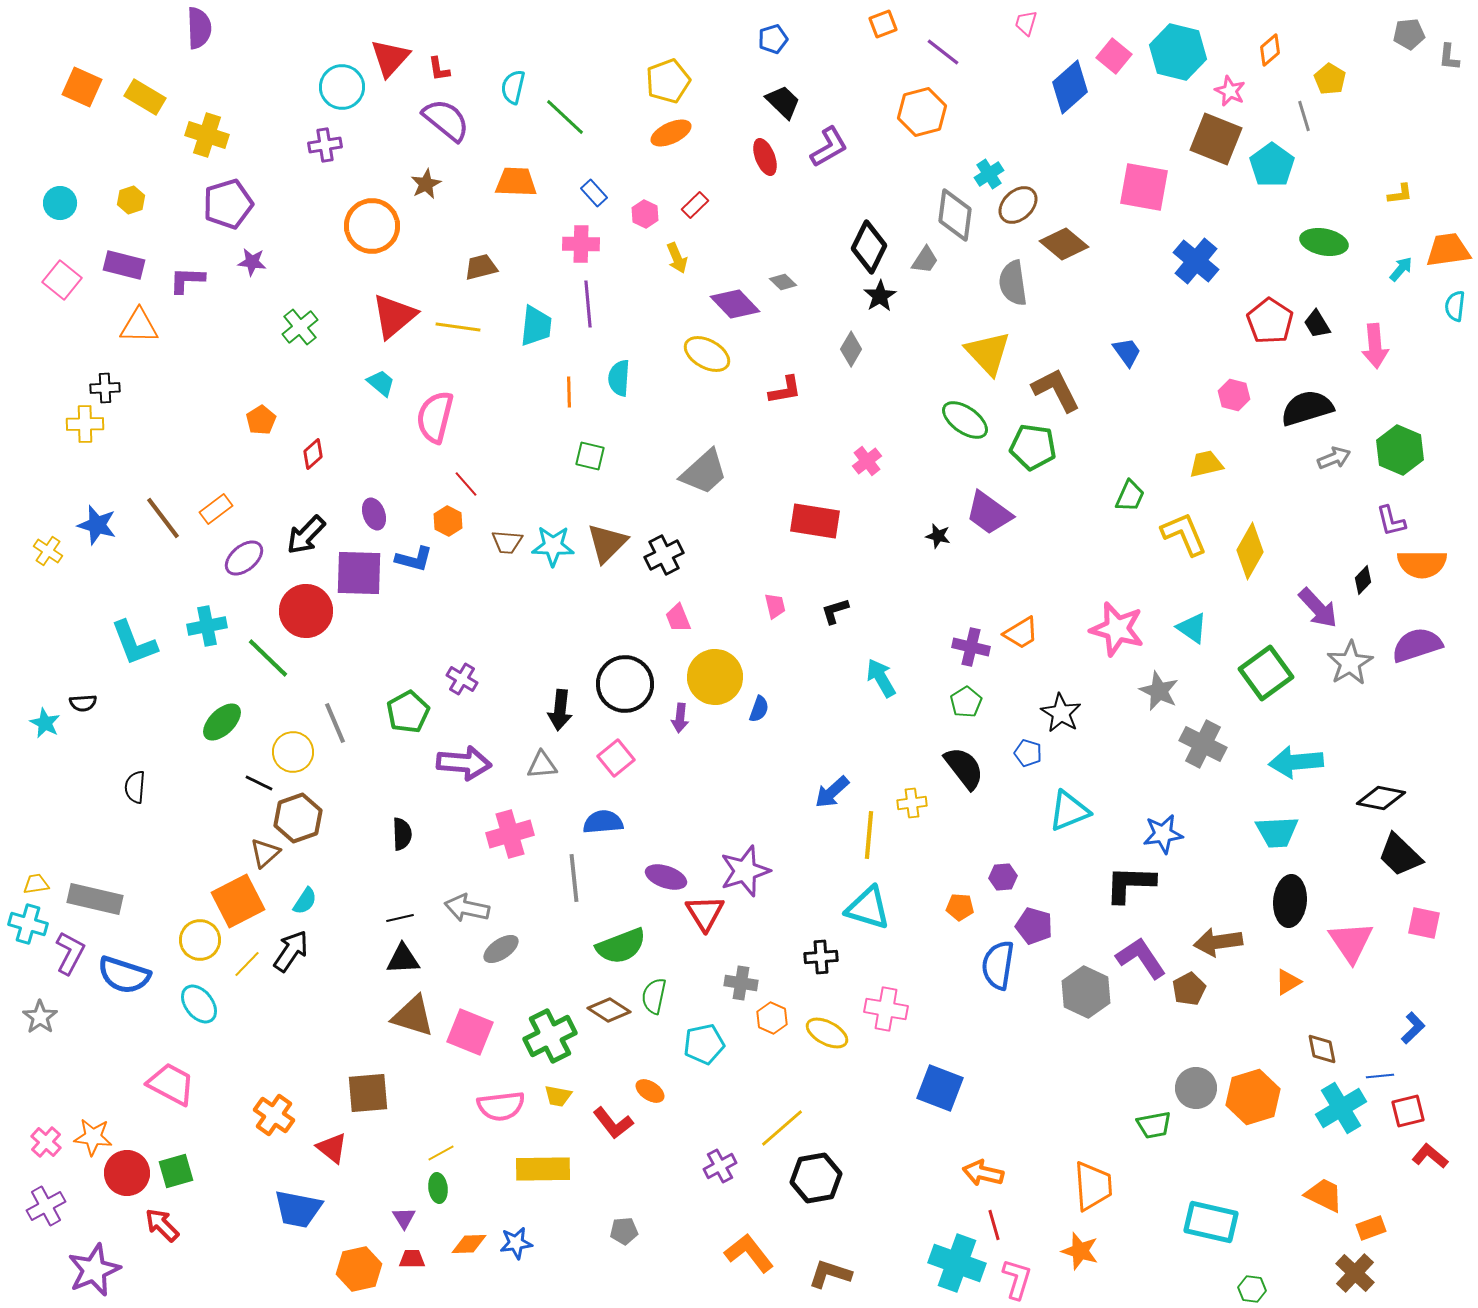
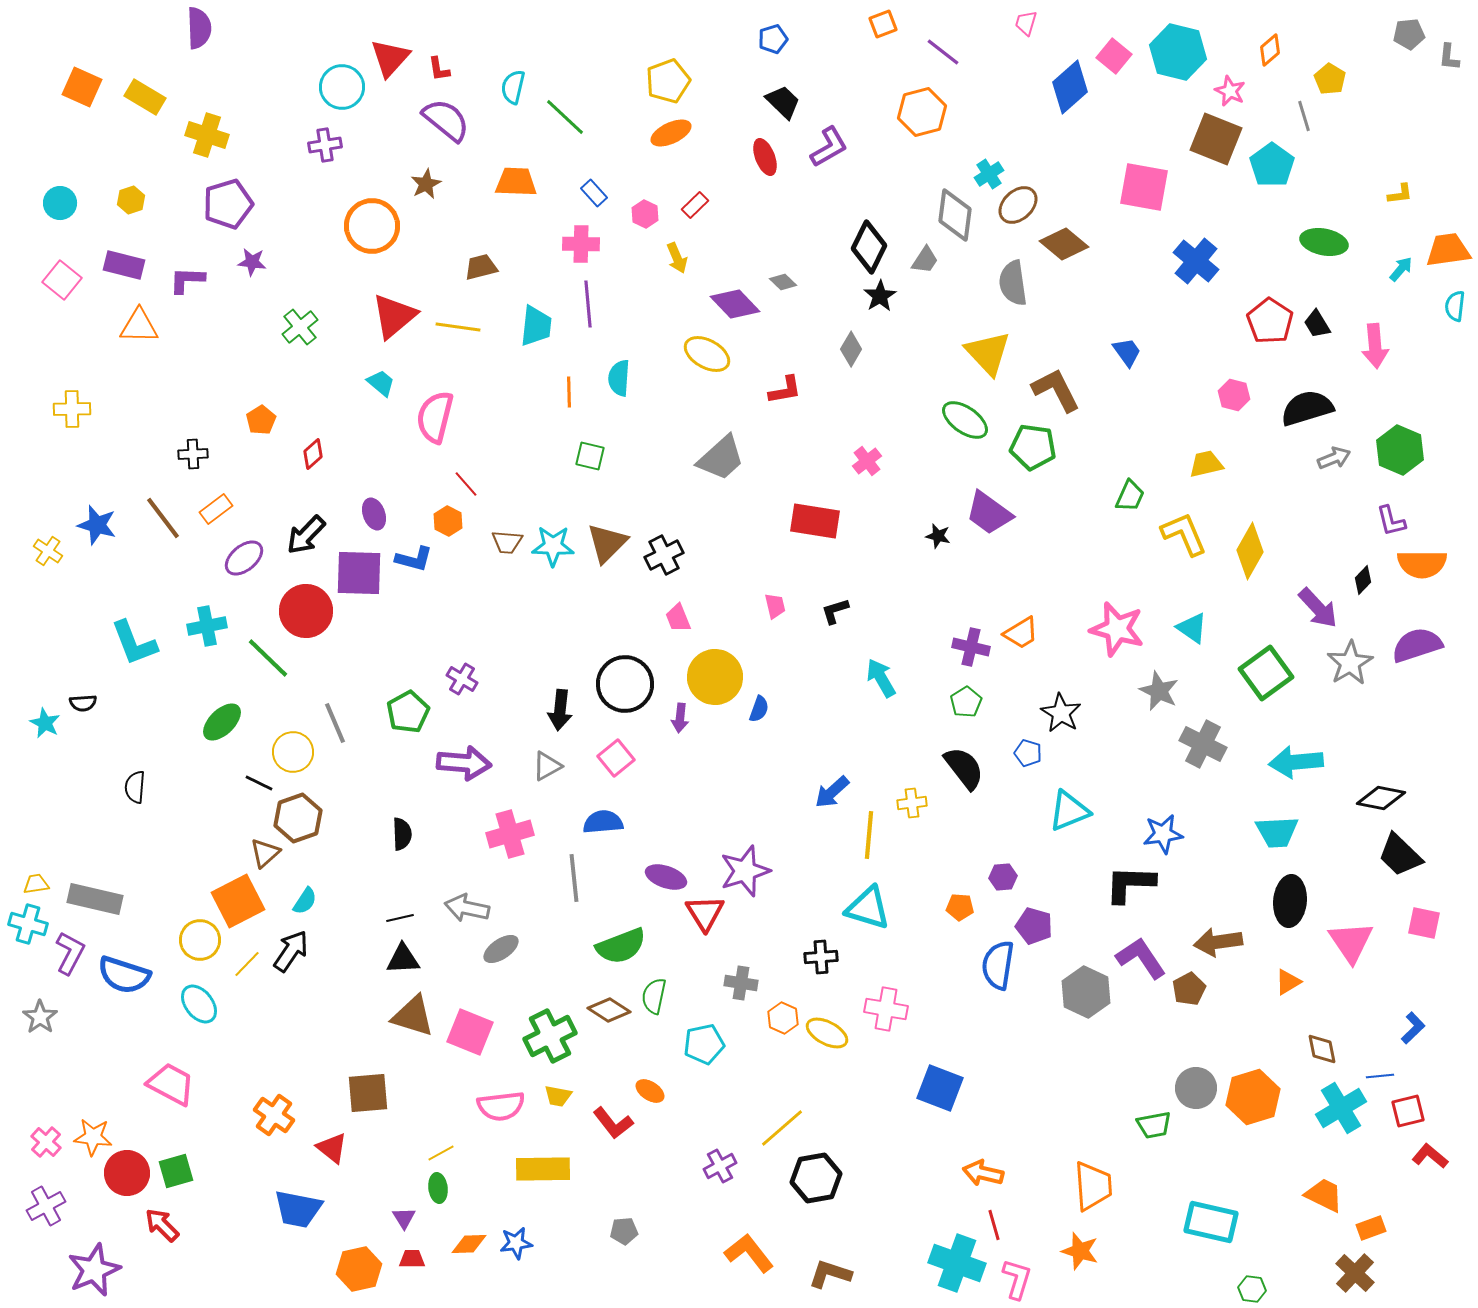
black cross at (105, 388): moved 88 px right, 66 px down
yellow cross at (85, 424): moved 13 px left, 15 px up
gray trapezoid at (704, 472): moved 17 px right, 14 px up
gray triangle at (542, 765): moved 5 px right, 1 px down; rotated 24 degrees counterclockwise
orange hexagon at (772, 1018): moved 11 px right
